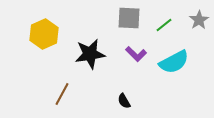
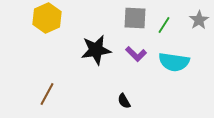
gray square: moved 6 px right
green line: rotated 18 degrees counterclockwise
yellow hexagon: moved 3 px right, 16 px up
black star: moved 6 px right, 4 px up
cyan semicircle: rotated 36 degrees clockwise
brown line: moved 15 px left
